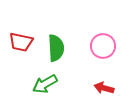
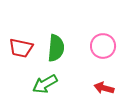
red trapezoid: moved 6 px down
green semicircle: rotated 8 degrees clockwise
